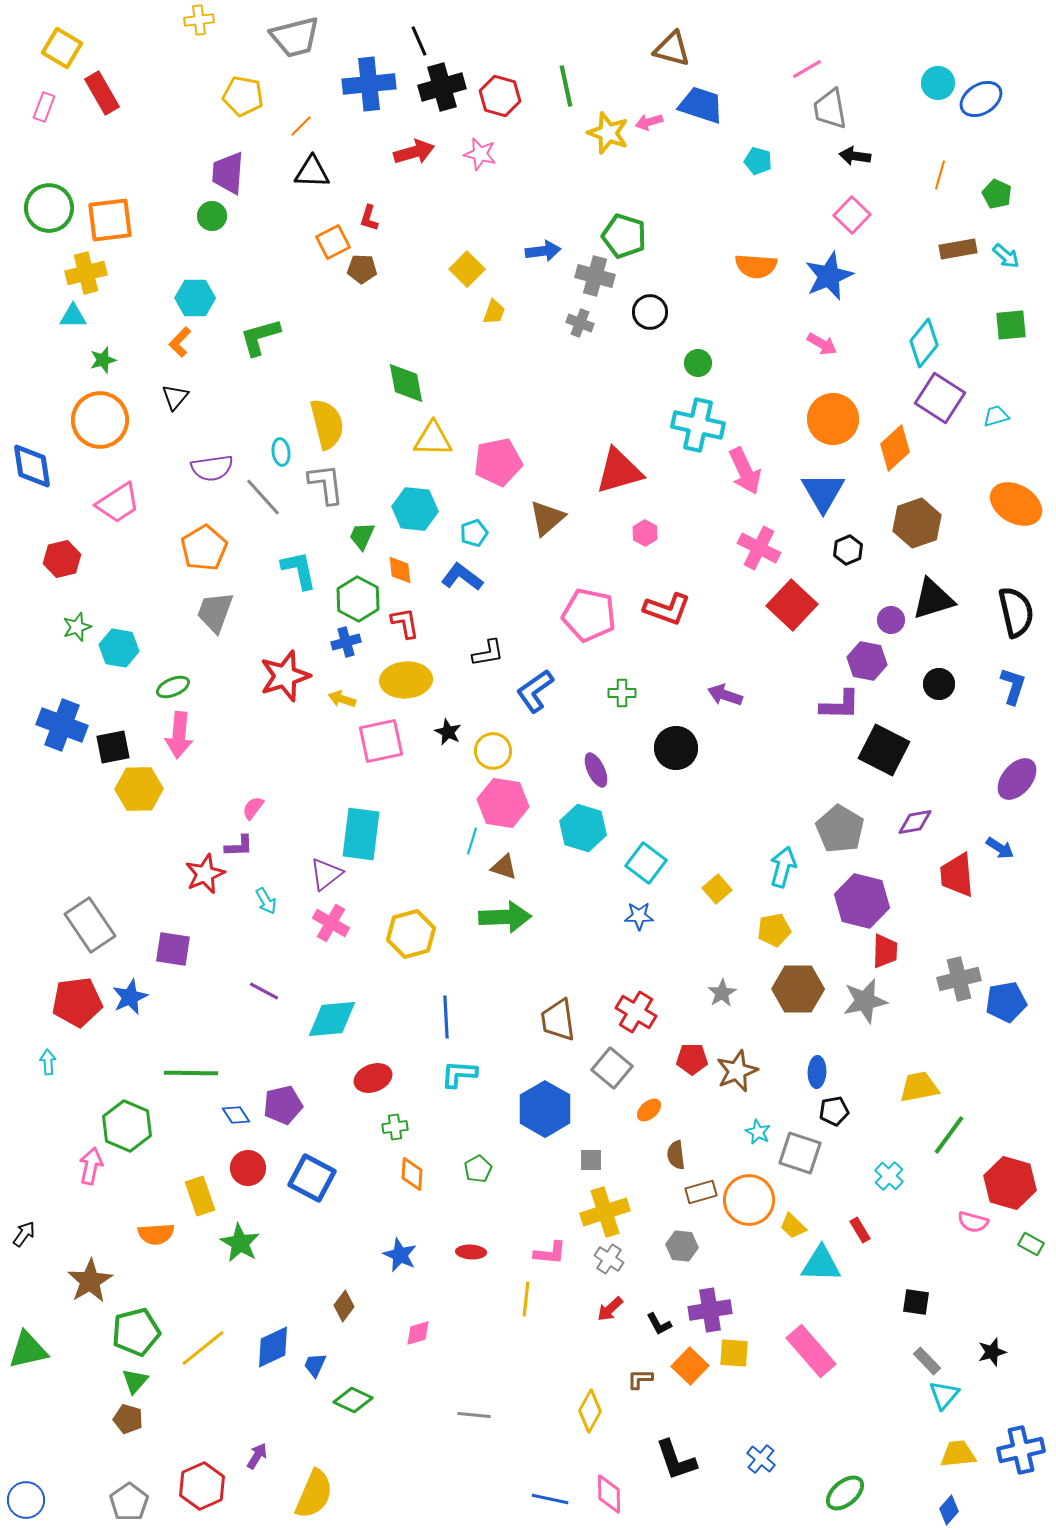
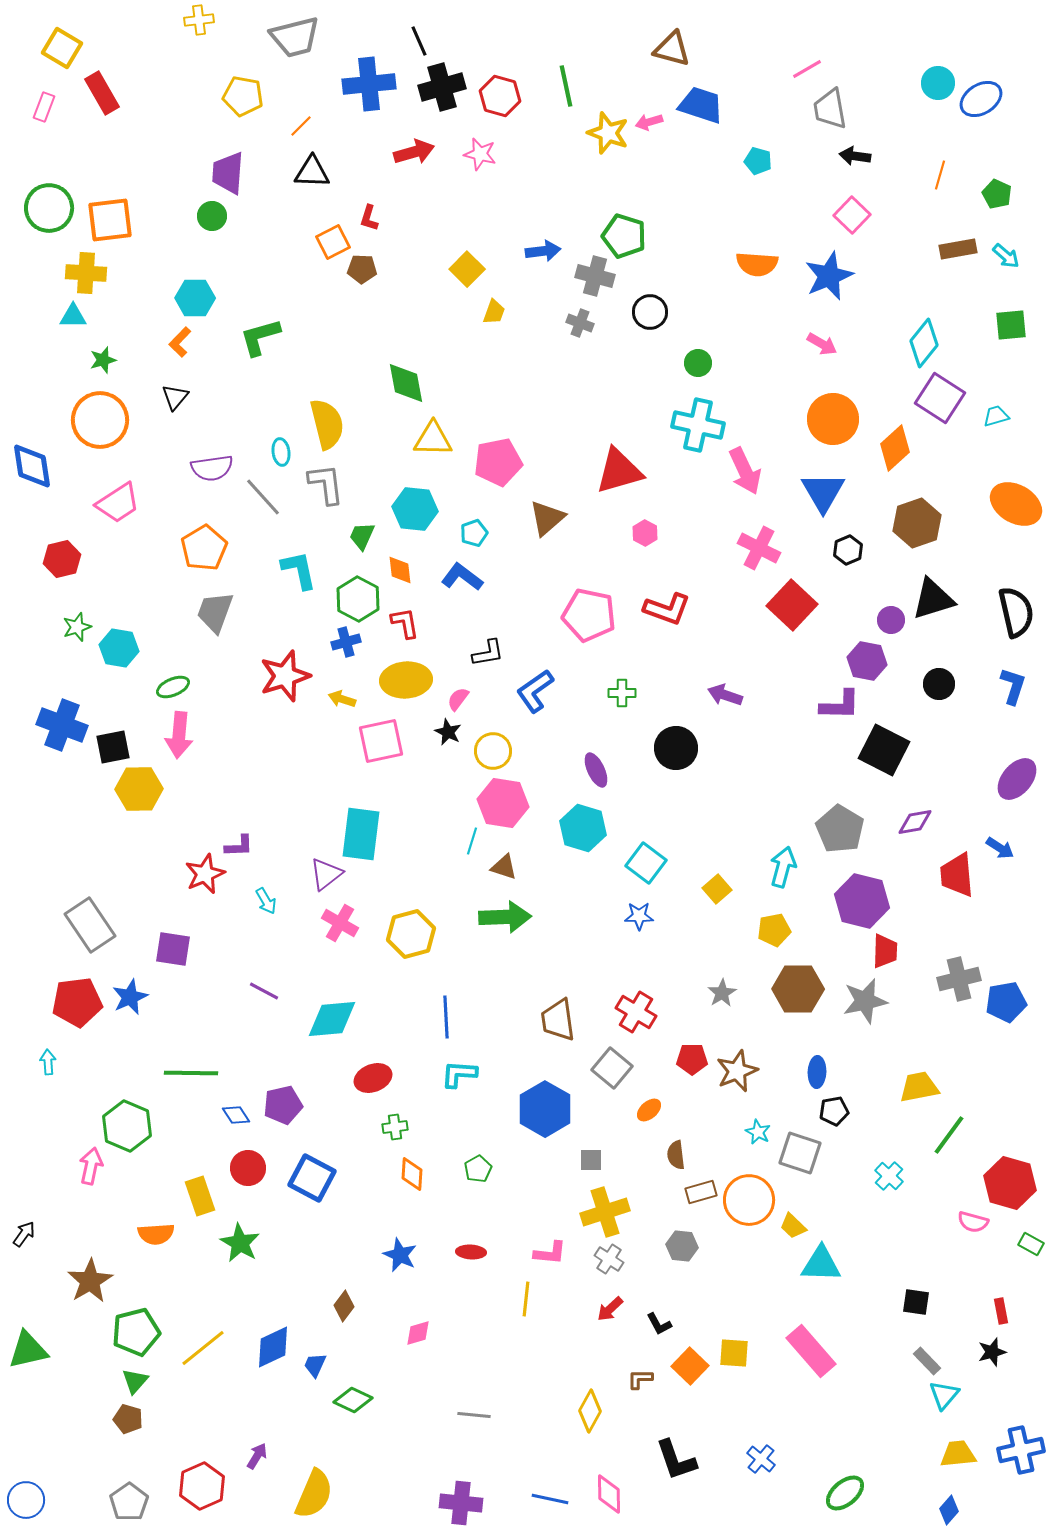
orange semicircle at (756, 266): moved 1 px right, 2 px up
yellow cross at (86, 273): rotated 18 degrees clockwise
pink semicircle at (253, 808): moved 205 px right, 109 px up
pink cross at (331, 923): moved 9 px right
red rectangle at (860, 1230): moved 141 px right, 81 px down; rotated 20 degrees clockwise
purple cross at (710, 1310): moved 249 px left, 193 px down; rotated 15 degrees clockwise
